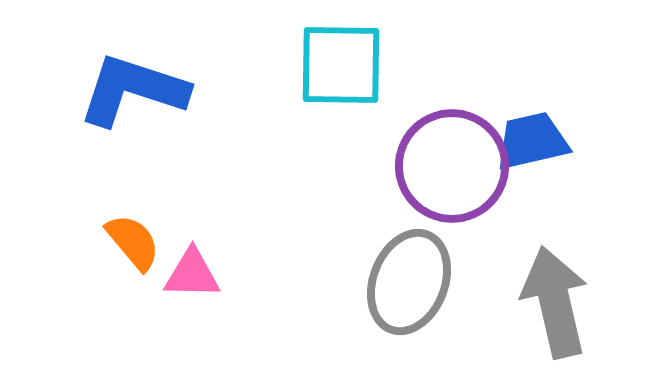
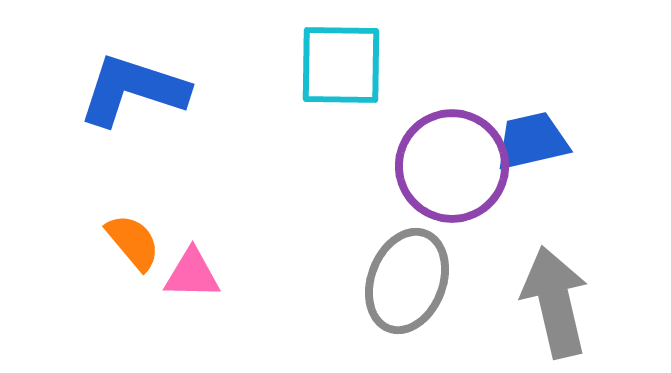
gray ellipse: moved 2 px left, 1 px up
